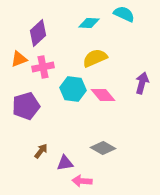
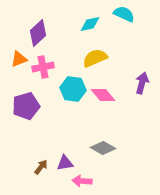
cyan diamond: moved 1 px right, 1 px down; rotated 15 degrees counterclockwise
brown arrow: moved 16 px down
